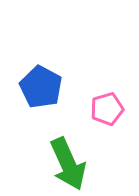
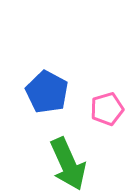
blue pentagon: moved 6 px right, 5 px down
